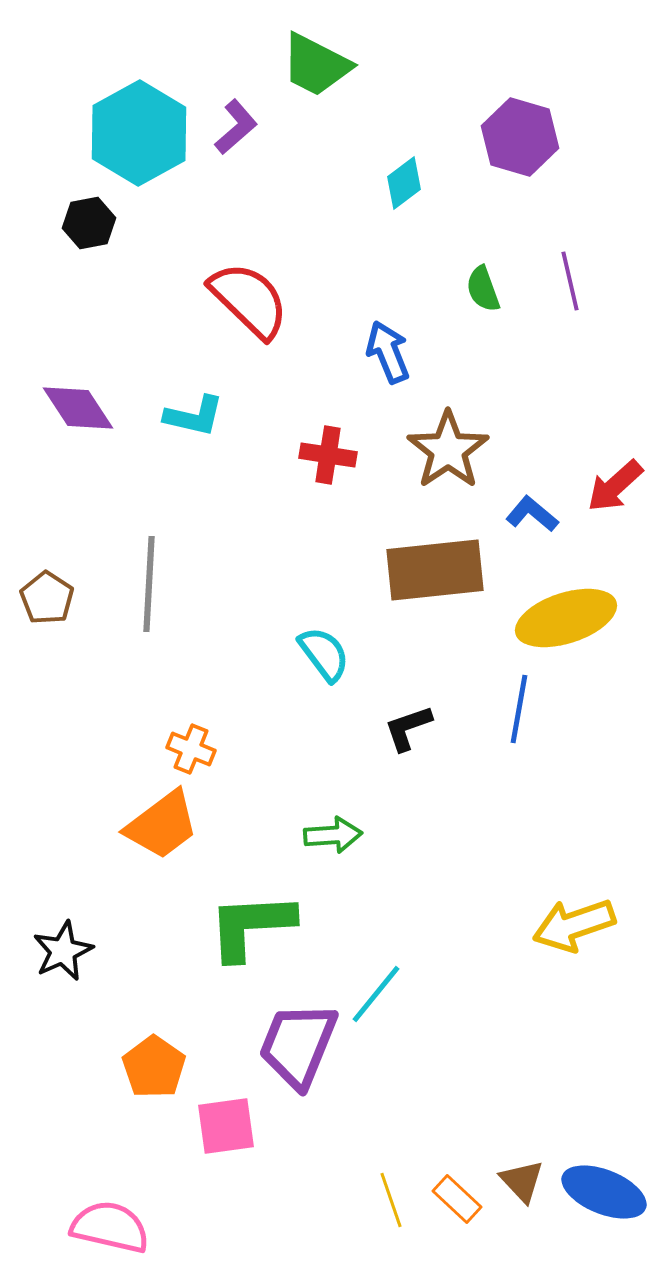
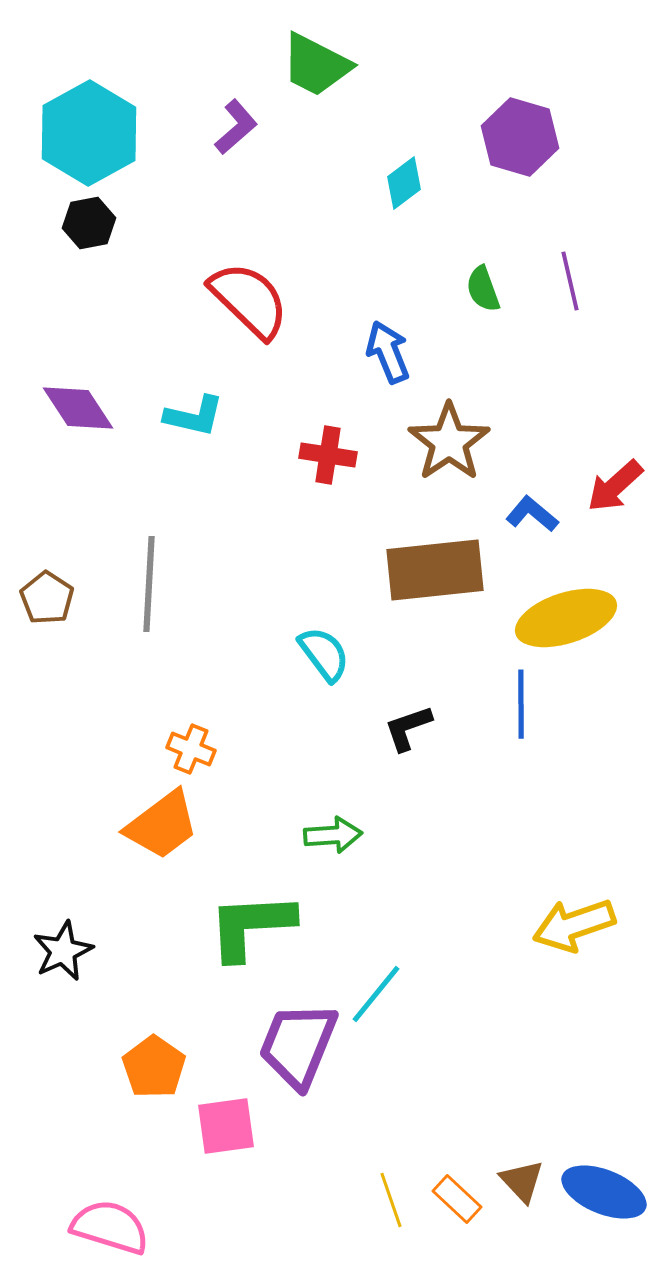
cyan hexagon: moved 50 px left
brown star: moved 1 px right, 8 px up
blue line: moved 2 px right, 5 px up; rotated 10 degrees counterclockwise
pink semicircle: rotated 4 degrees clockwise
